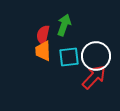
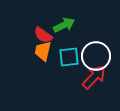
green arrow: rotated 45 degrees clockwise
red semicircle: rotated 66 degrees counterclockwise
orange trapezoid: rotated 15 degrees clockwise
